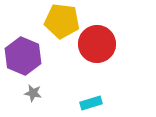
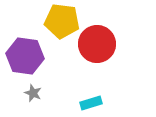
purple hexagon: moved 2 px right; rotated 15 degrees counterclockwise
gray star: rotated 12 degrees clockwise
